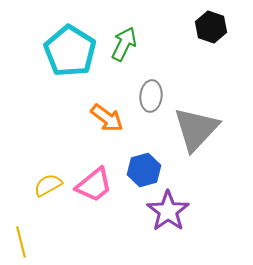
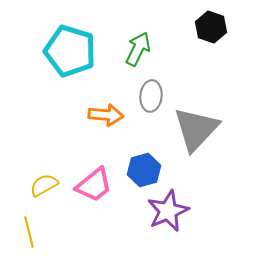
green arrow: moved 14 px right, 5 px down
cyan pentagon: rotated 15 degrees counterclockwise
orange arrow: moved 1 px left, 3 px up; rotated 32 degrees counterclockwise
yellow semicircle: moved 4 px left
purple star: rotated 12 degrees clockwise
yellow line: moved 8 px right, 10 px up
